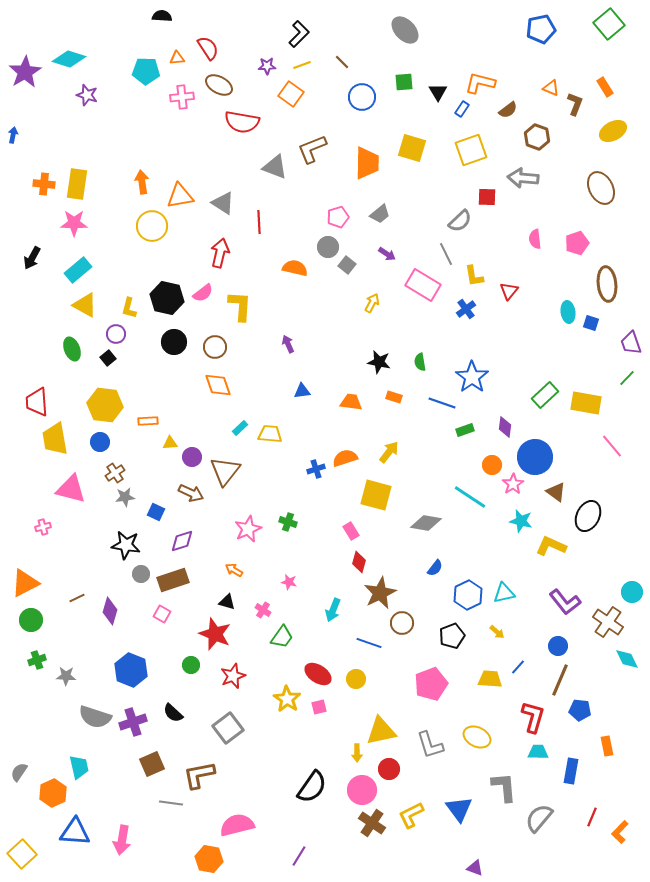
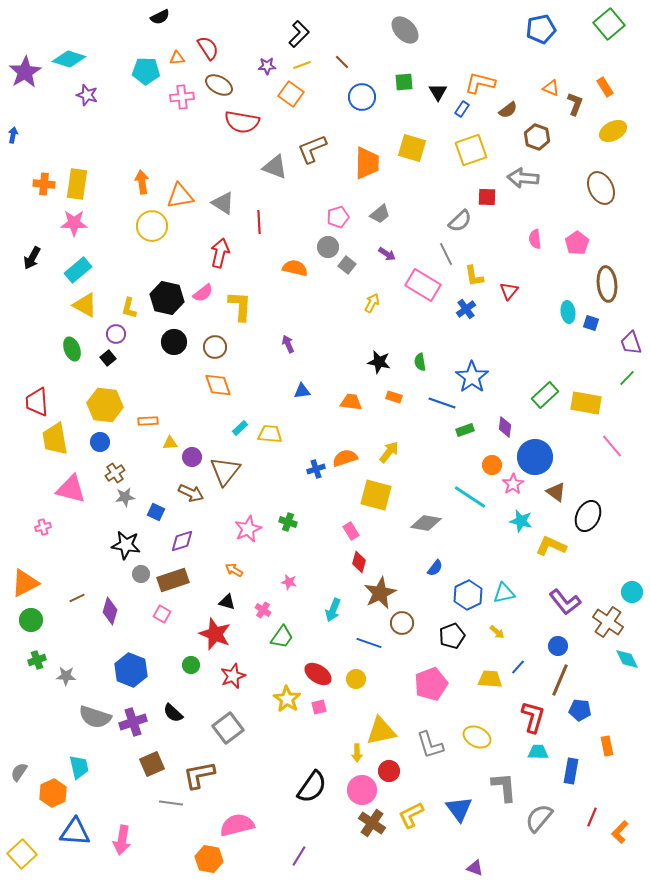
black semicircle at (162, 16): moved 2 px left, 1 px down; rotated 150 degrees clockwise
pink pentagon at (577, 243): rotated 15 degrees counterclockwise
red circle at (389, 769): moved 2 px down
